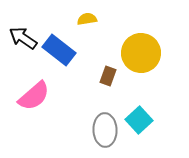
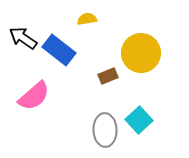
brown rectangle: rotated 48 degrees clockwise
